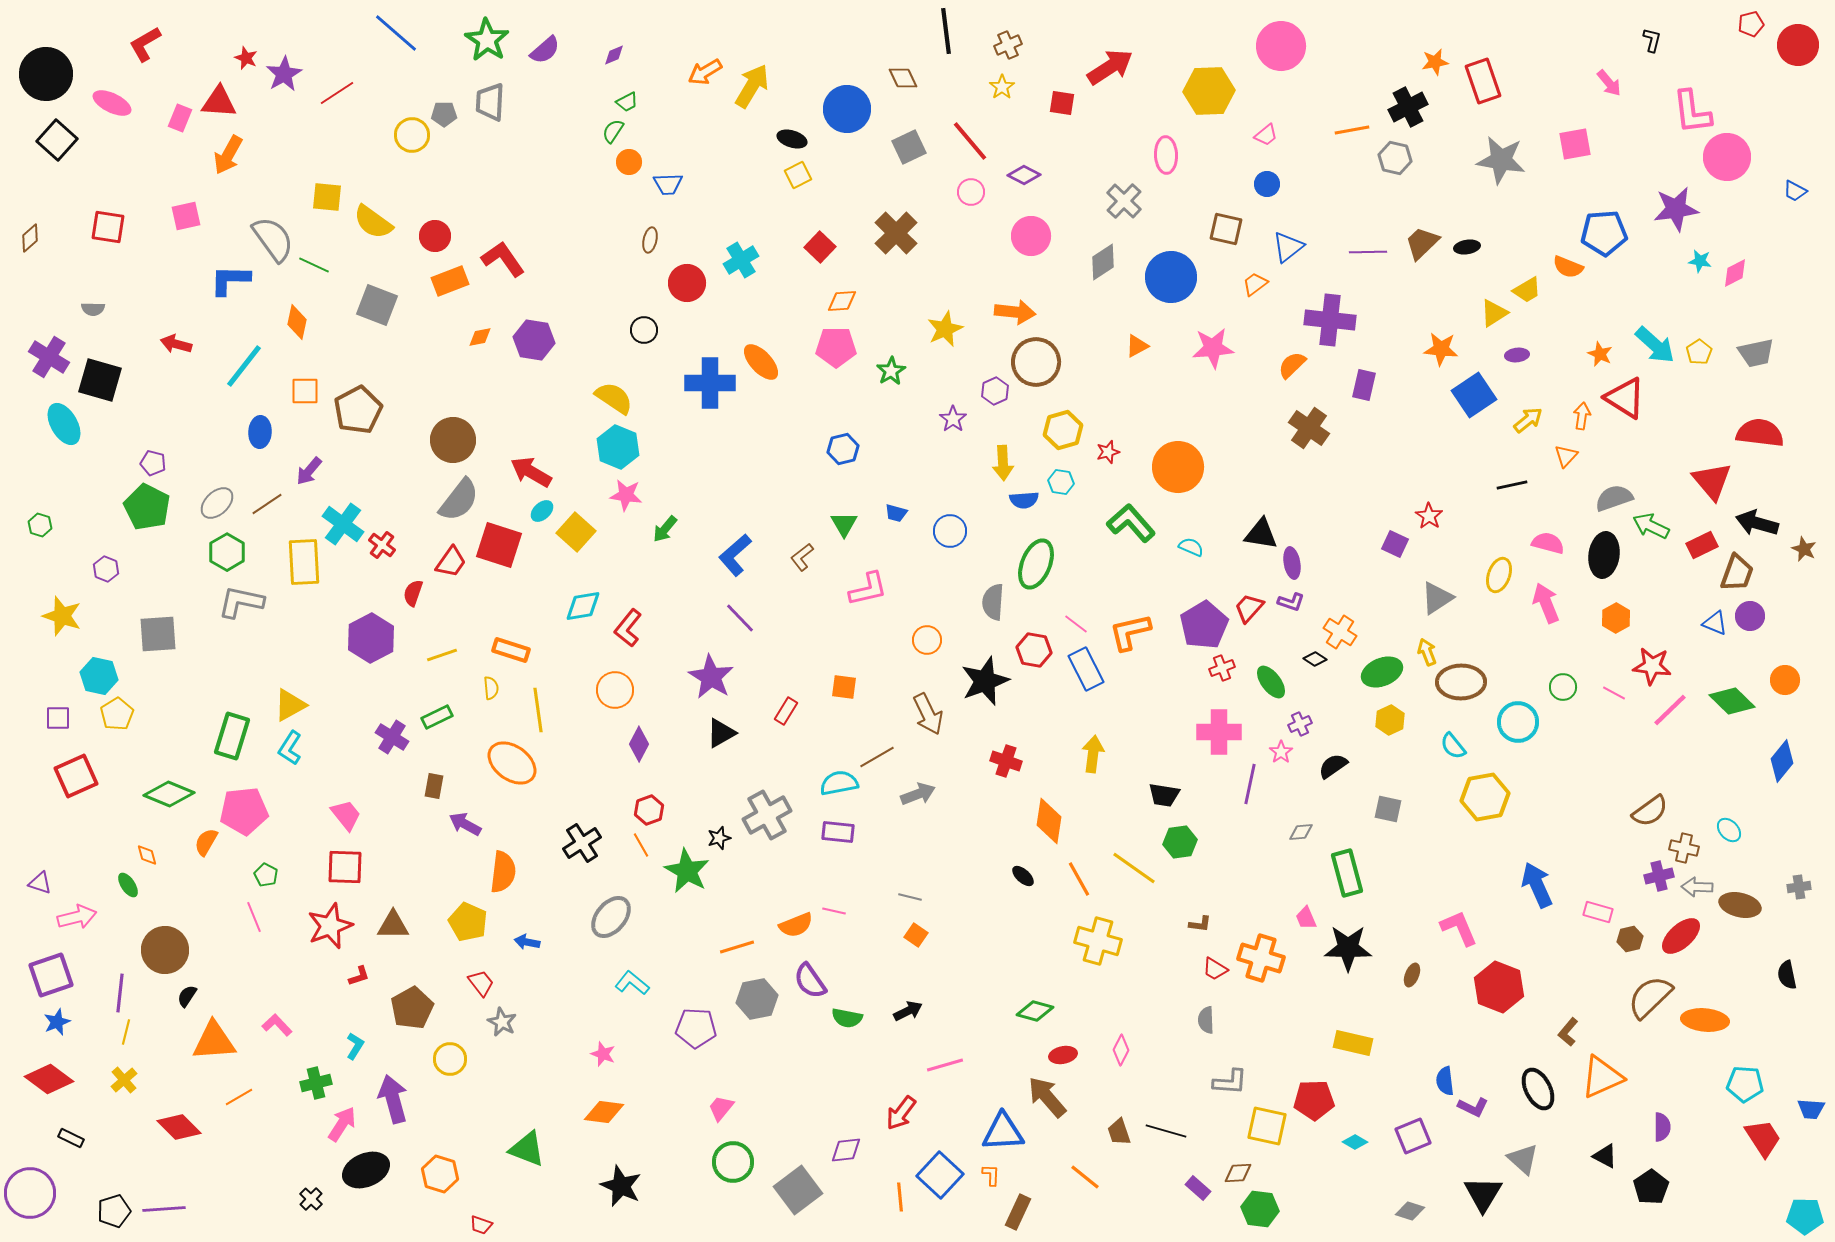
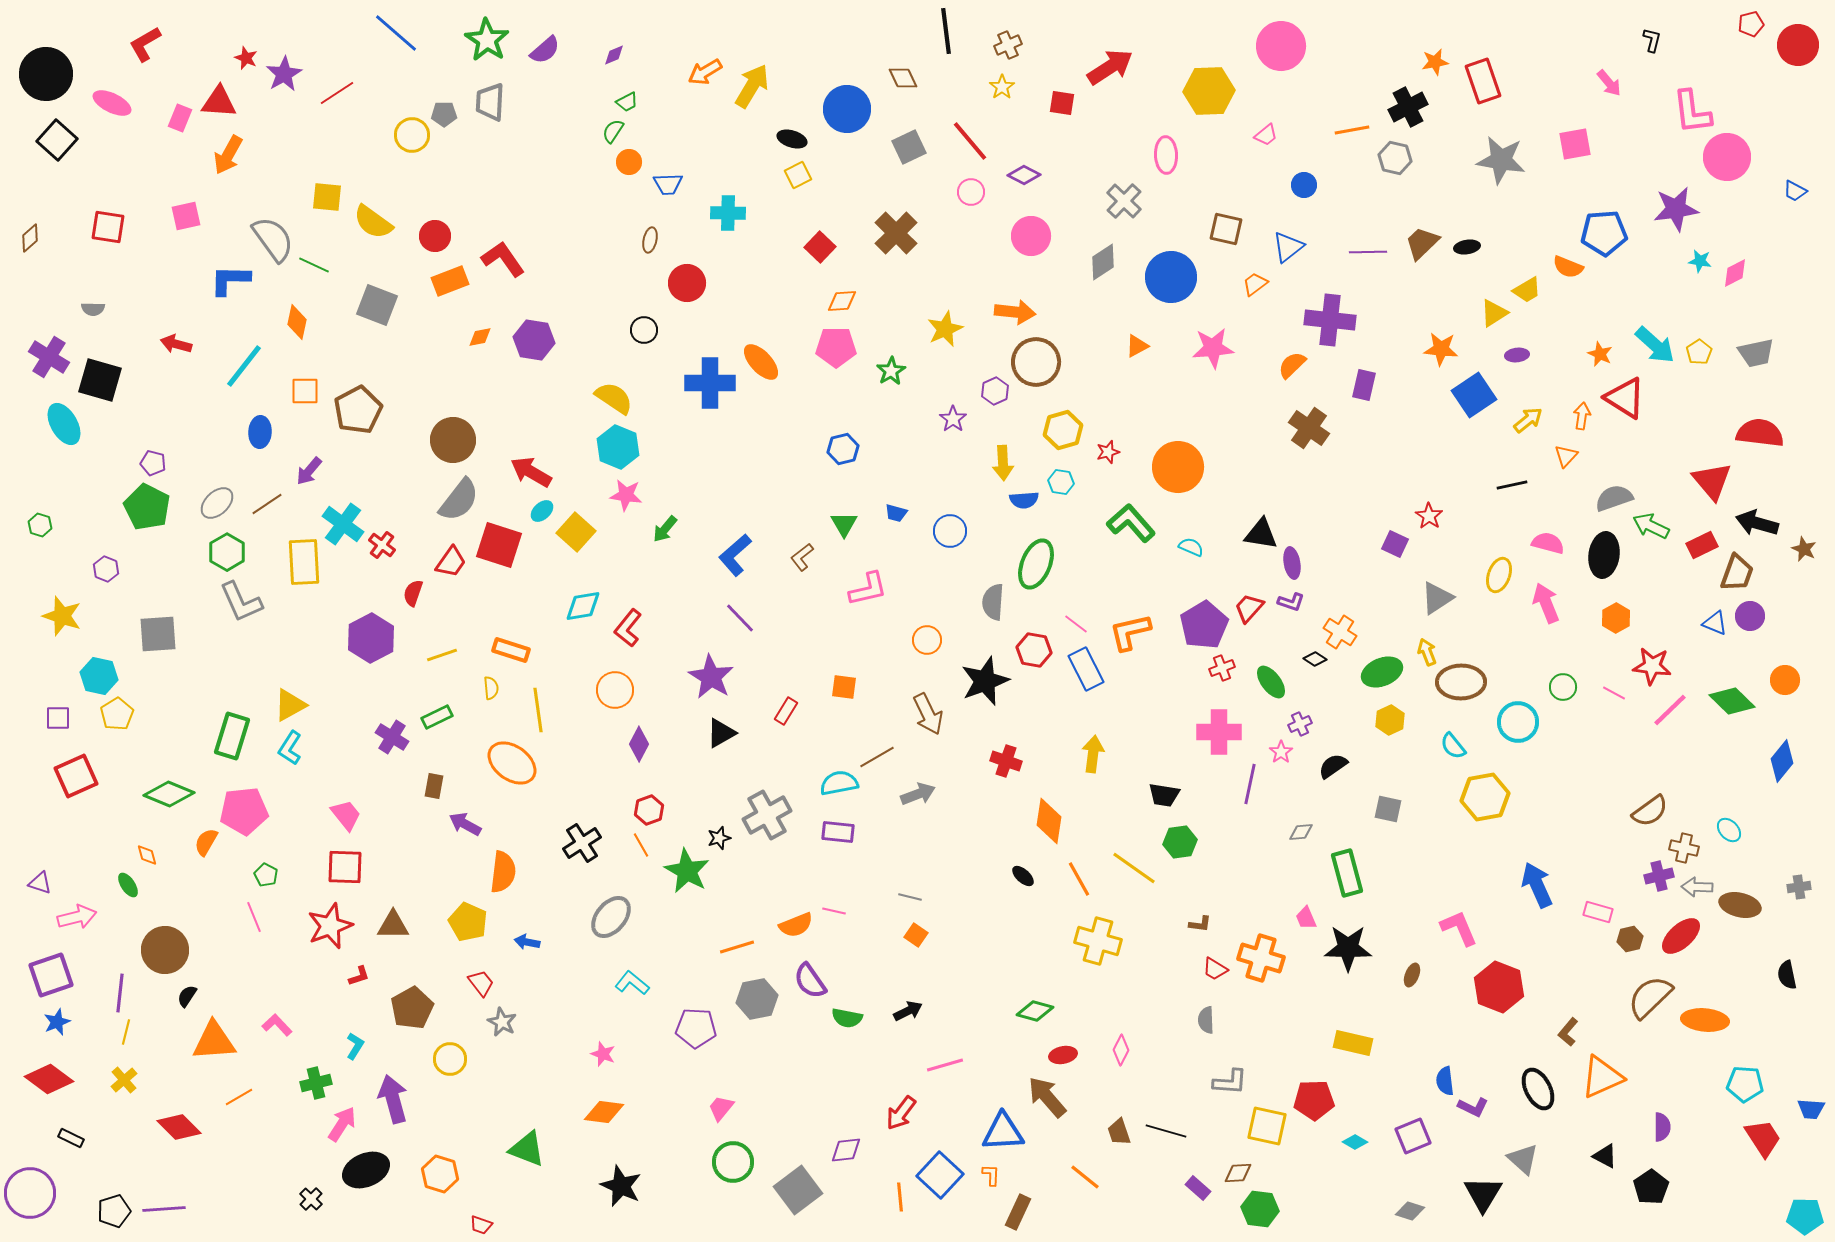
blue circle at (1267, 184): moved 37 px right, 1 px down
cyan cross at (741, 260): moved 13 px left, 47 px up; rotated 32 degrees clockwise
gray L-shape at (241, 602): rotated 126 degrees counterclockwise
